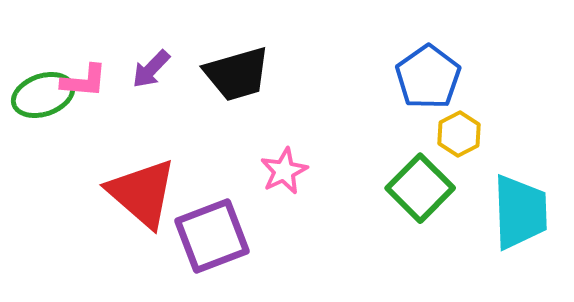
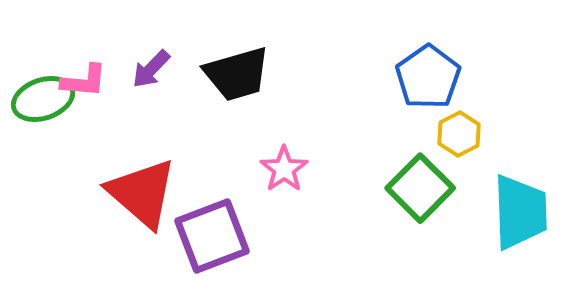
green ellipse: moved 4 px down
pink star: moved 2 px up; rotated 9 degrees counterclockwise
